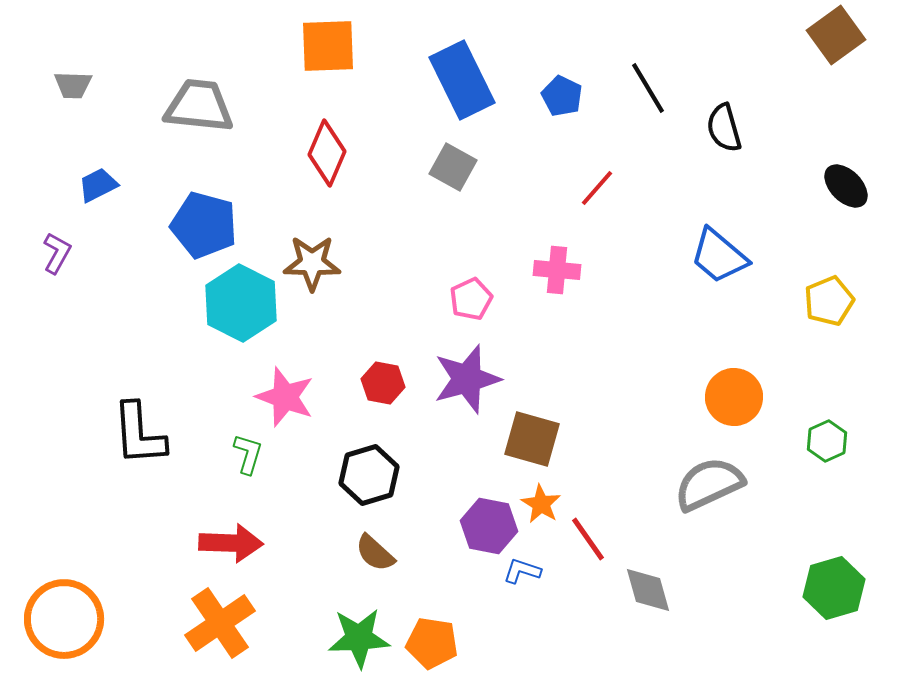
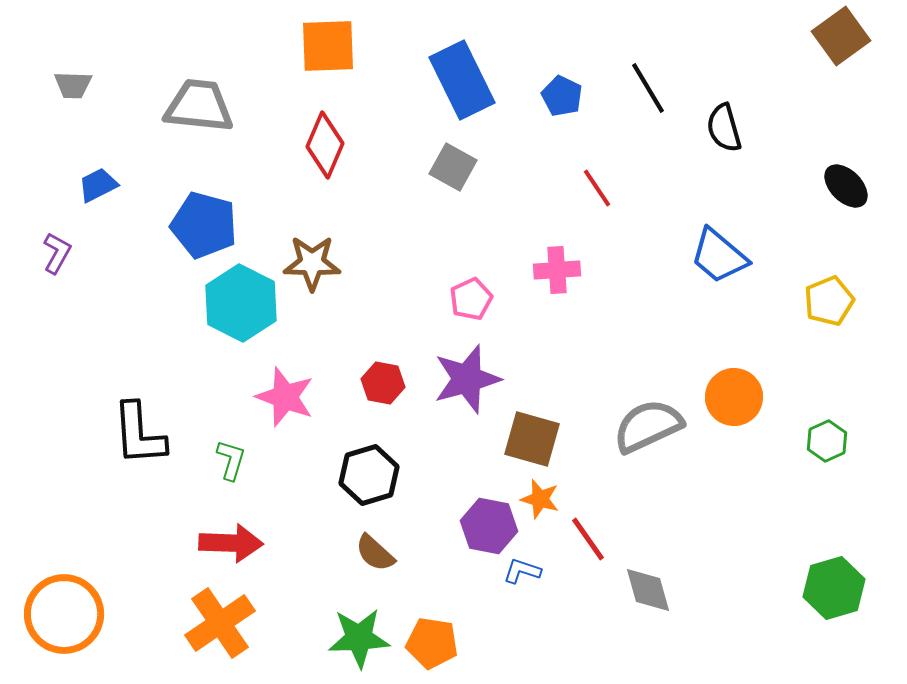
brown square at (836, 35): moved 5 px right, 1 px down
red diamond at (327, 153): moved 2 px left, 8 px up
red line at (597, 188): rotated 75 degrees counterclockwise
pink cross at (557, 270): rotated 9 degrees counterclockwise
green L-shape at (248, 454): moved 17 px left, 6 px down
gray semicircle at (709, 484): moved 61 px left, 58 px up
orange star at (541, 504): moved 1 px left, 5 px up; rotated 15 degrees counterclockwise
orange circle at (64, 619): moved 5 px up
